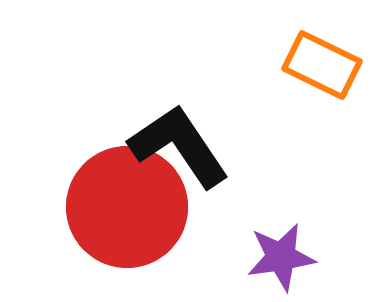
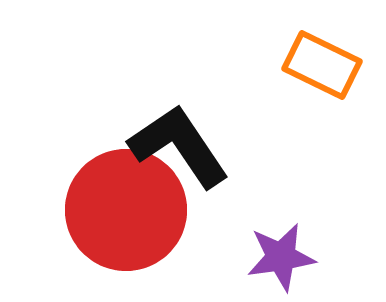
red circle: moved 1 px left, 3 px down
